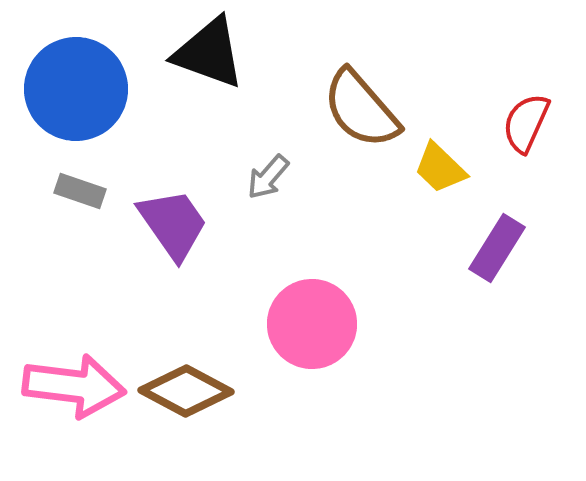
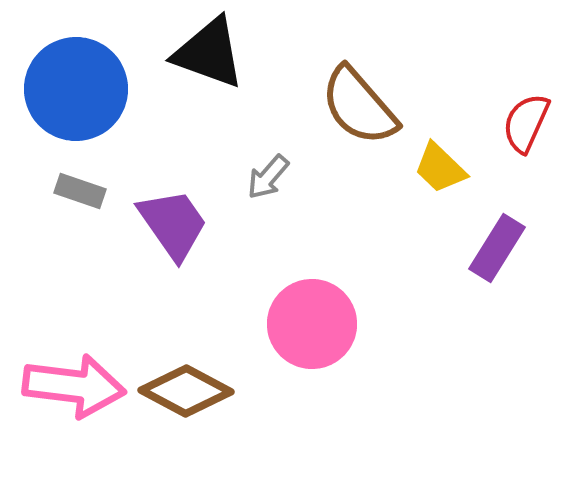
brown semicircle: moved 2 px left, 3 px up
